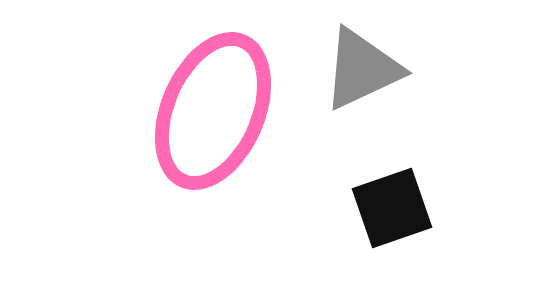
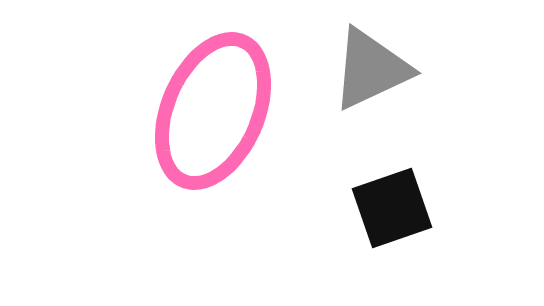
gray triangle: moved 9 px right
